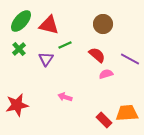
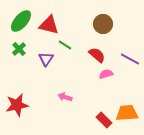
green line: rotated 56 degrees clockwise
